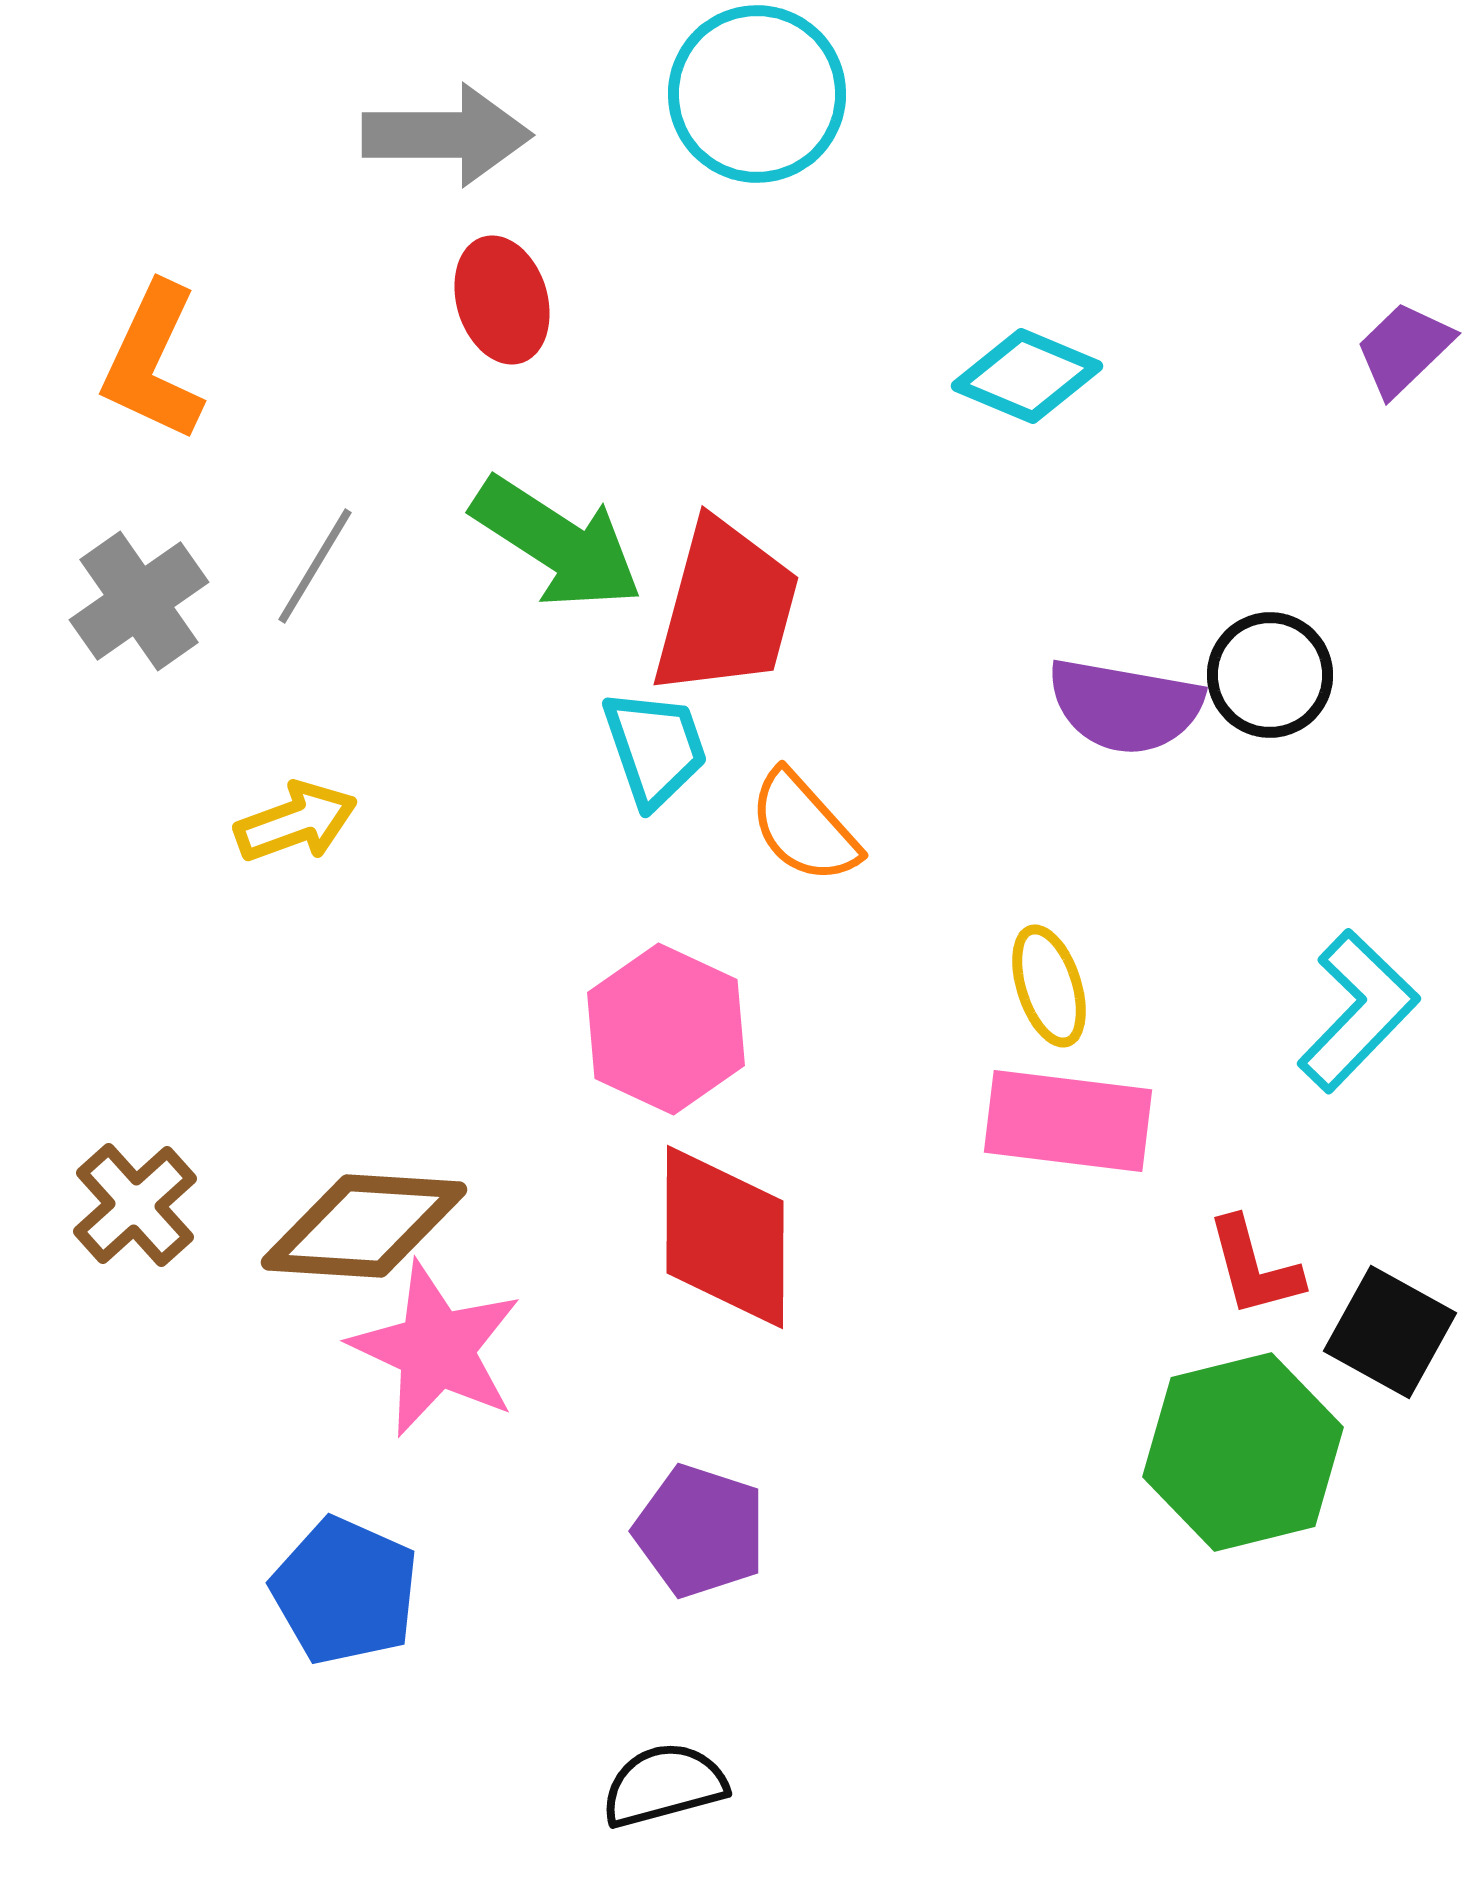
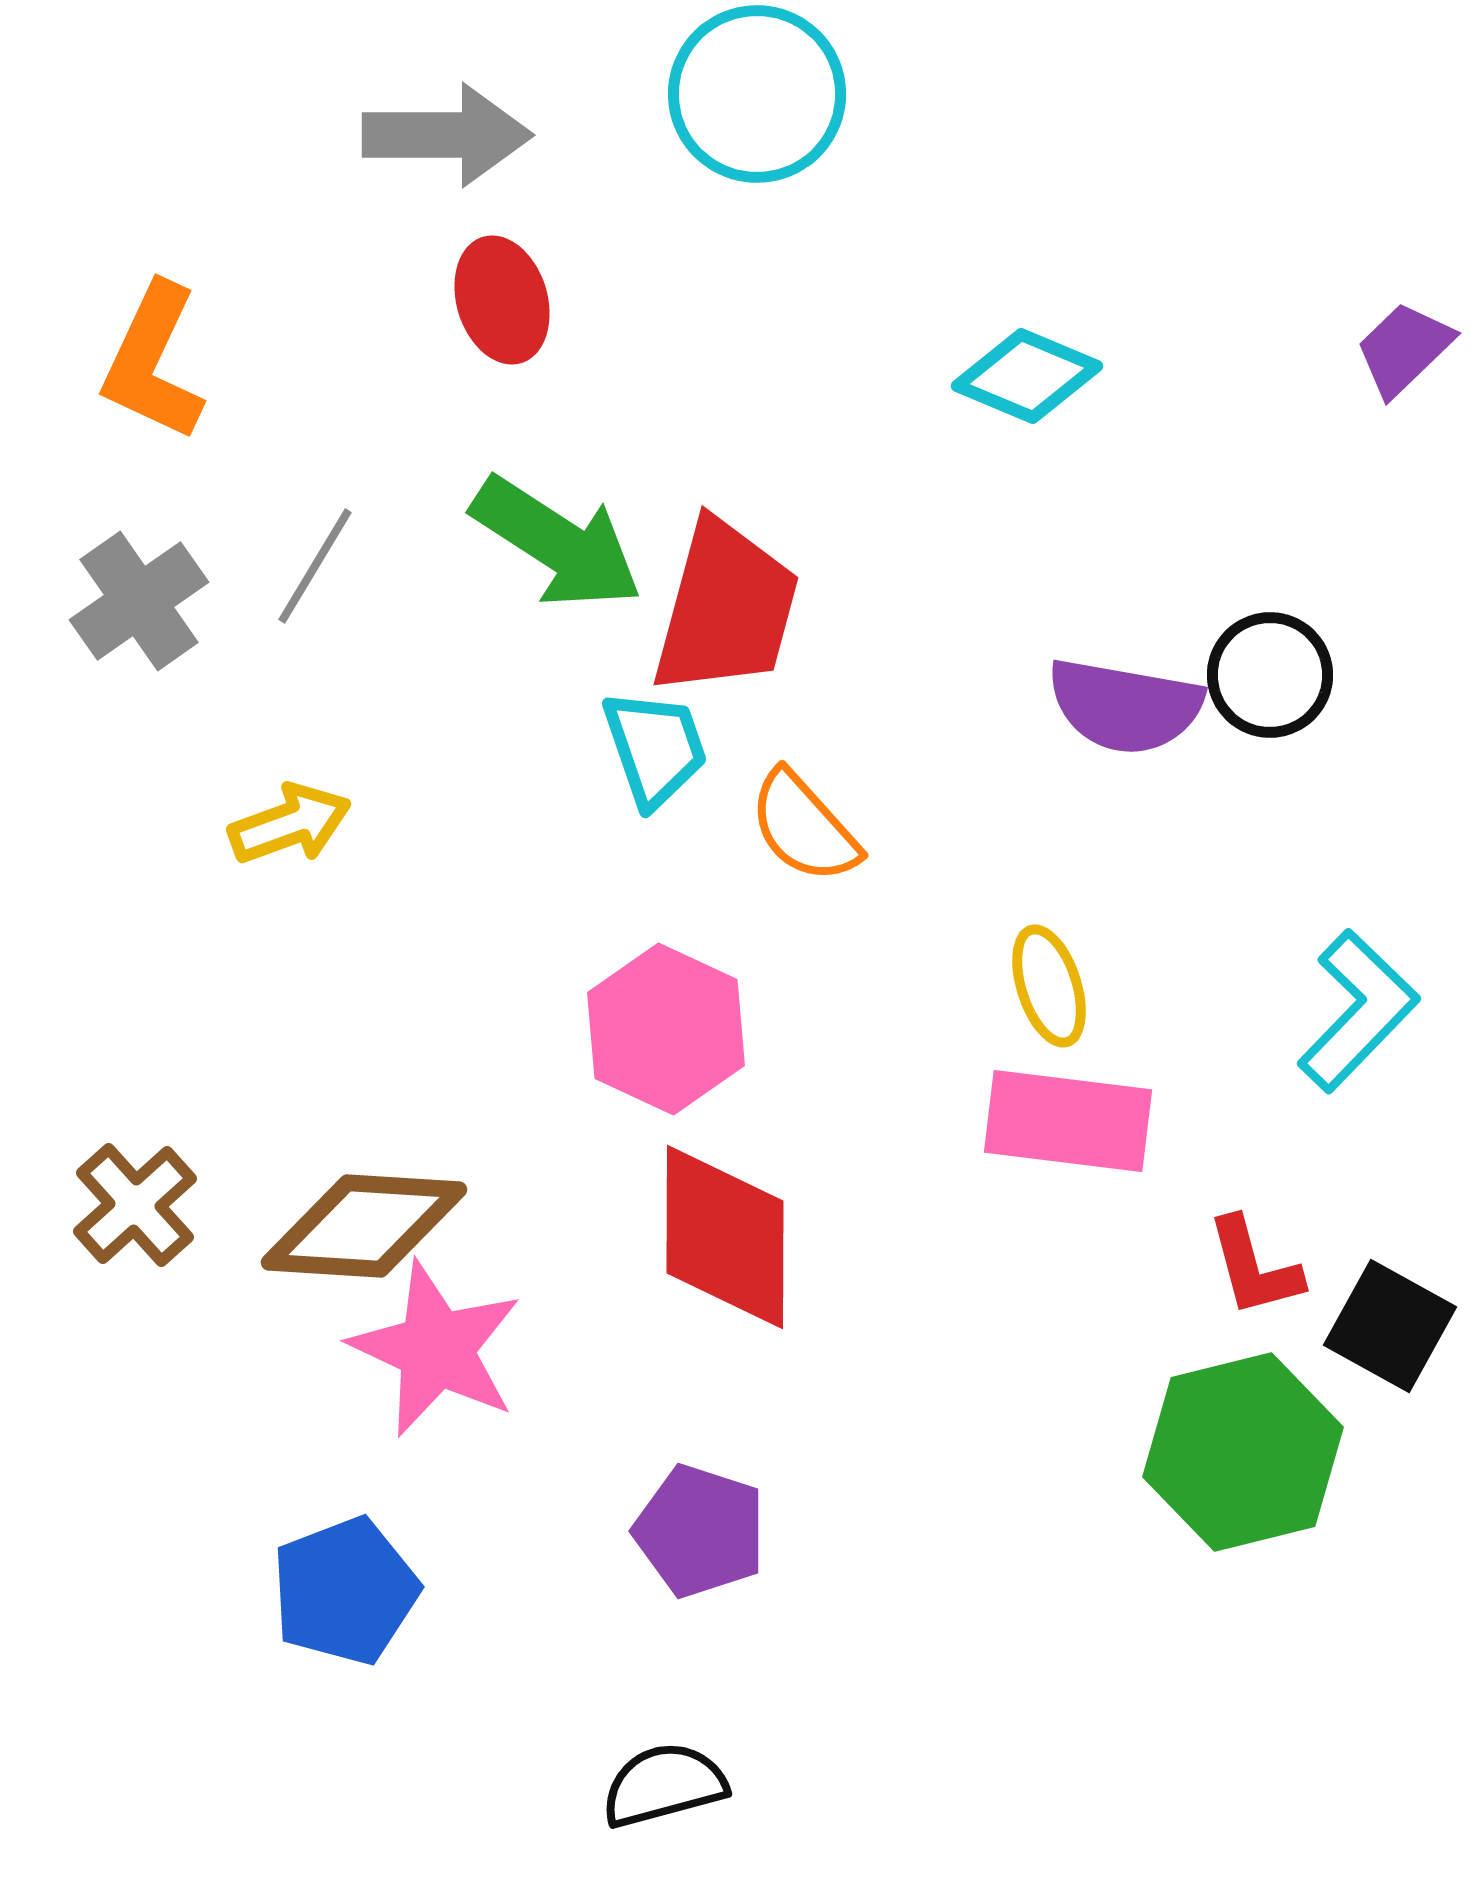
yellow arrow: moved 6 px left, 2 px down
black square: moved 6 px up
blue pentagon: rotated 27 degrees clockwise
